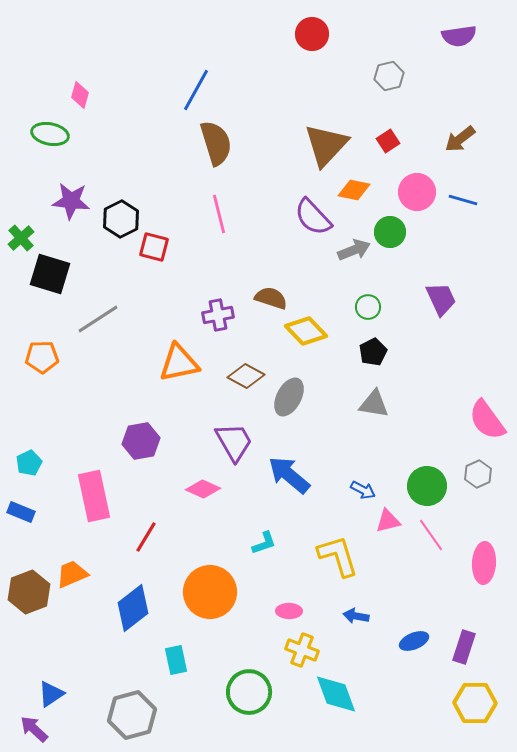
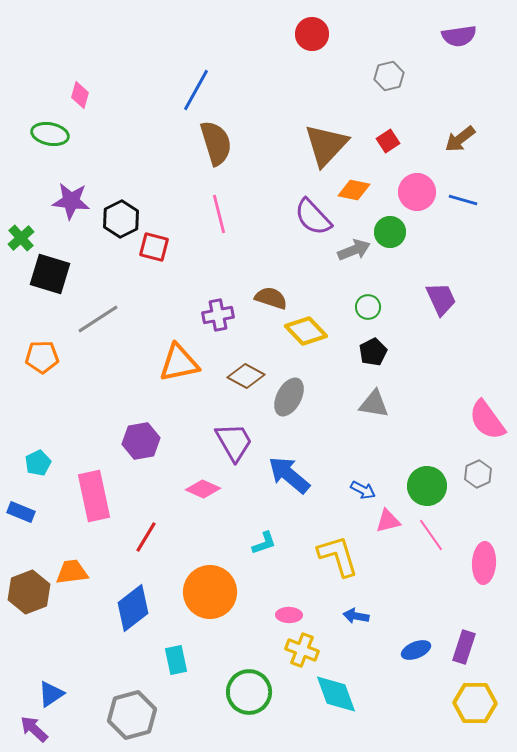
cyan pentagon at (29, 463): moved 9 px right
orange trapezoid at (72, 574): moved 2 px up; rotated 16 degrees clockwise
pink ellipse at (289, 611): moved 4 px down
blue ellipse at (414, 641): moved 2 px right, 9 px down
